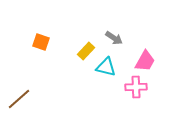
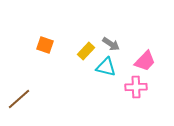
gray arrow: moved 3 px left, 6 px down
orange square: moved 4 px right, 3 px down
pink trapezoid: rotated 15 degrees clockwise
